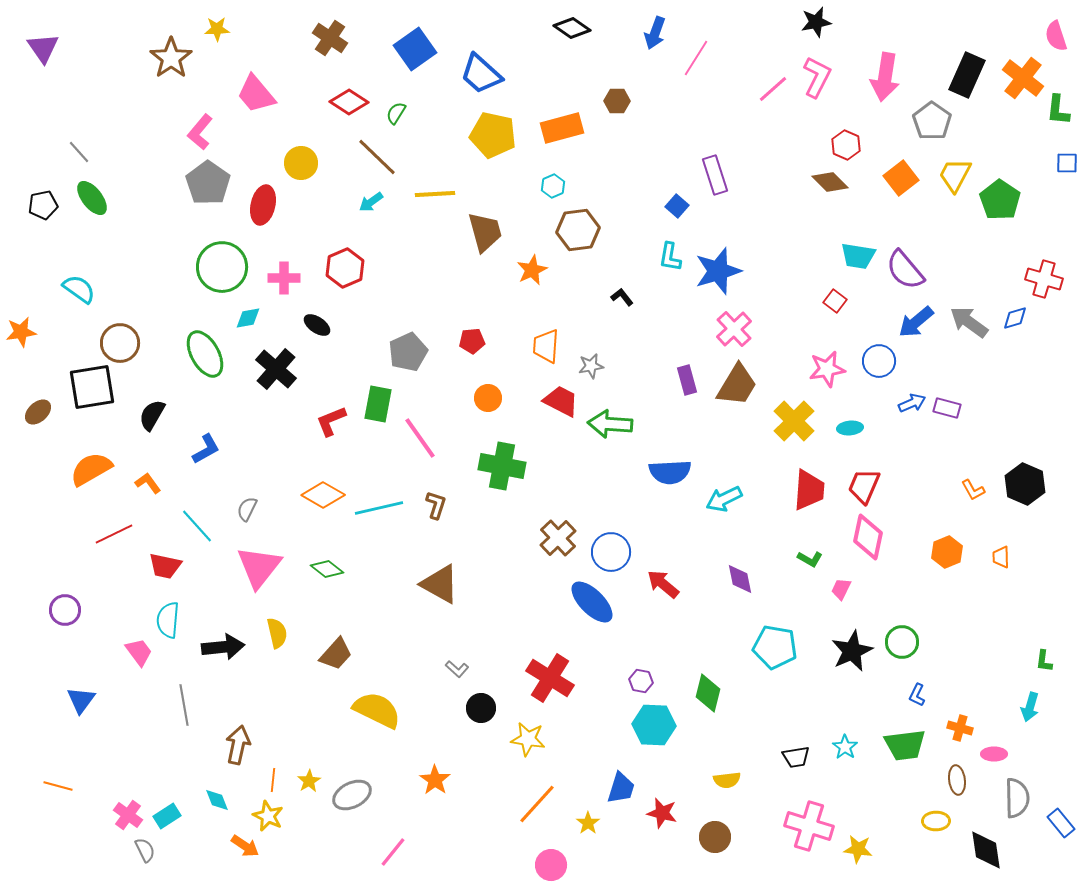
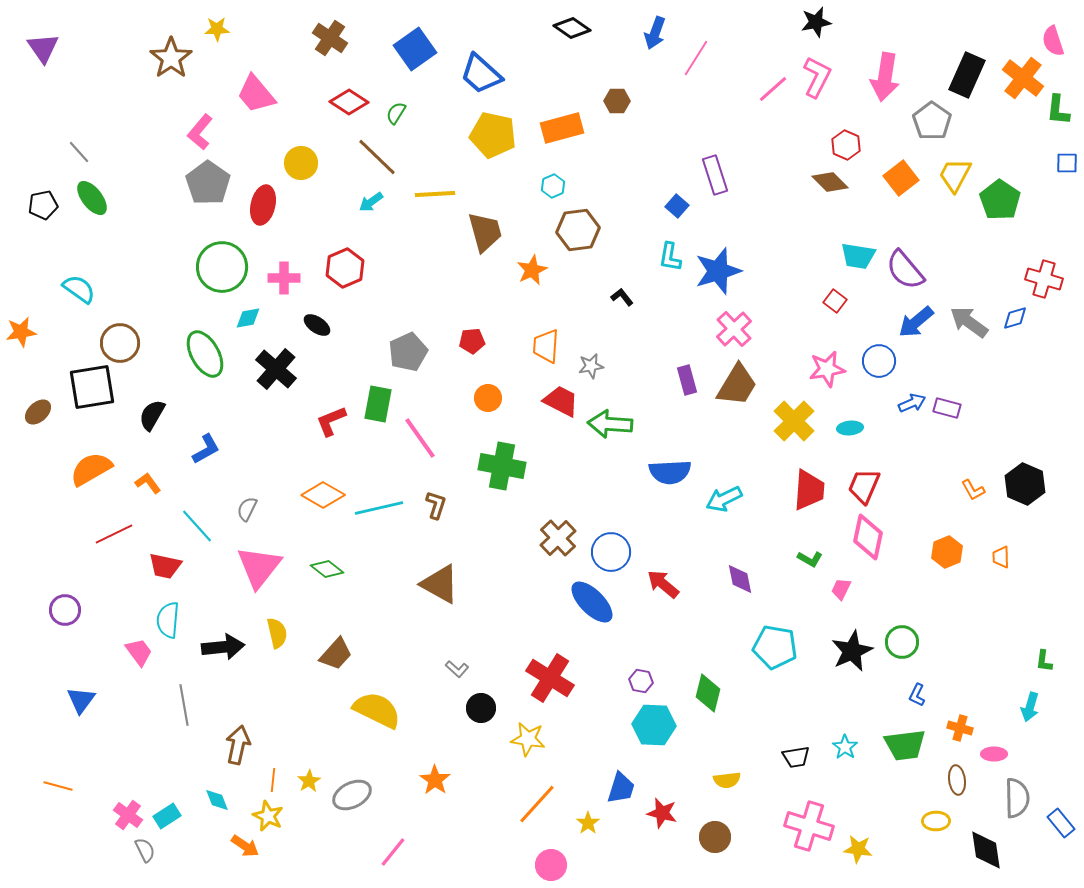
pink semicircle at (1056, 36): moved 3 px left, 5 px down
